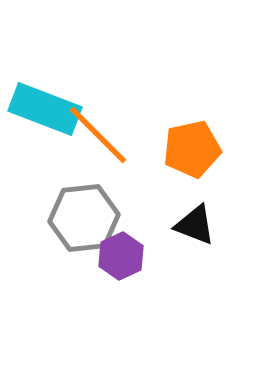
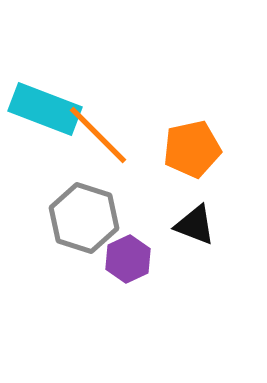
gray hexagon: rotated 24 degrees clockwise
purple hexagon: moved 7 px right, 3 px down
